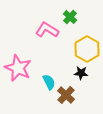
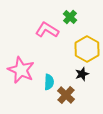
pink star: moved 3 px right, 2 px down
black star: moved 1 px right, 1 px down; rotated 24 degrees counterclockwise
cyan semicircle: rotated 28 degrees clockwise
